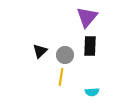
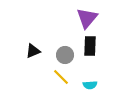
purple triangle: moved 1 px down
black triangle: moved 7 px left; rotated 21 degrees clockwise
yellow line: rotated 54 degrees counterclockwise
cyan semicircle: moved 2 px left, 7 px up
